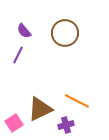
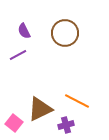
purple semicircle: rotated 14 degrees clockwise
purple line: rotated 36 degrees clockwise
pink square: rotated 18 degrees counterclockwise
